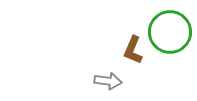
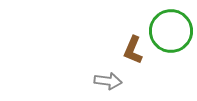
green circle: moved 1 px right, 1 px up
